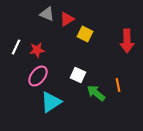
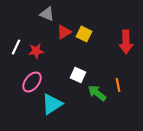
red triangle: moved 3 px left, 13 px down
yellow square: moved 1 px left
red arrow: moved 1 px left, 1 px down
red star: moved 1 px left, 1 px down
pink ellipse: moved 6 px left, 6 px down
green arrow: moved 1 px right
cyan triangle: moved 1 px right, 2 px down
